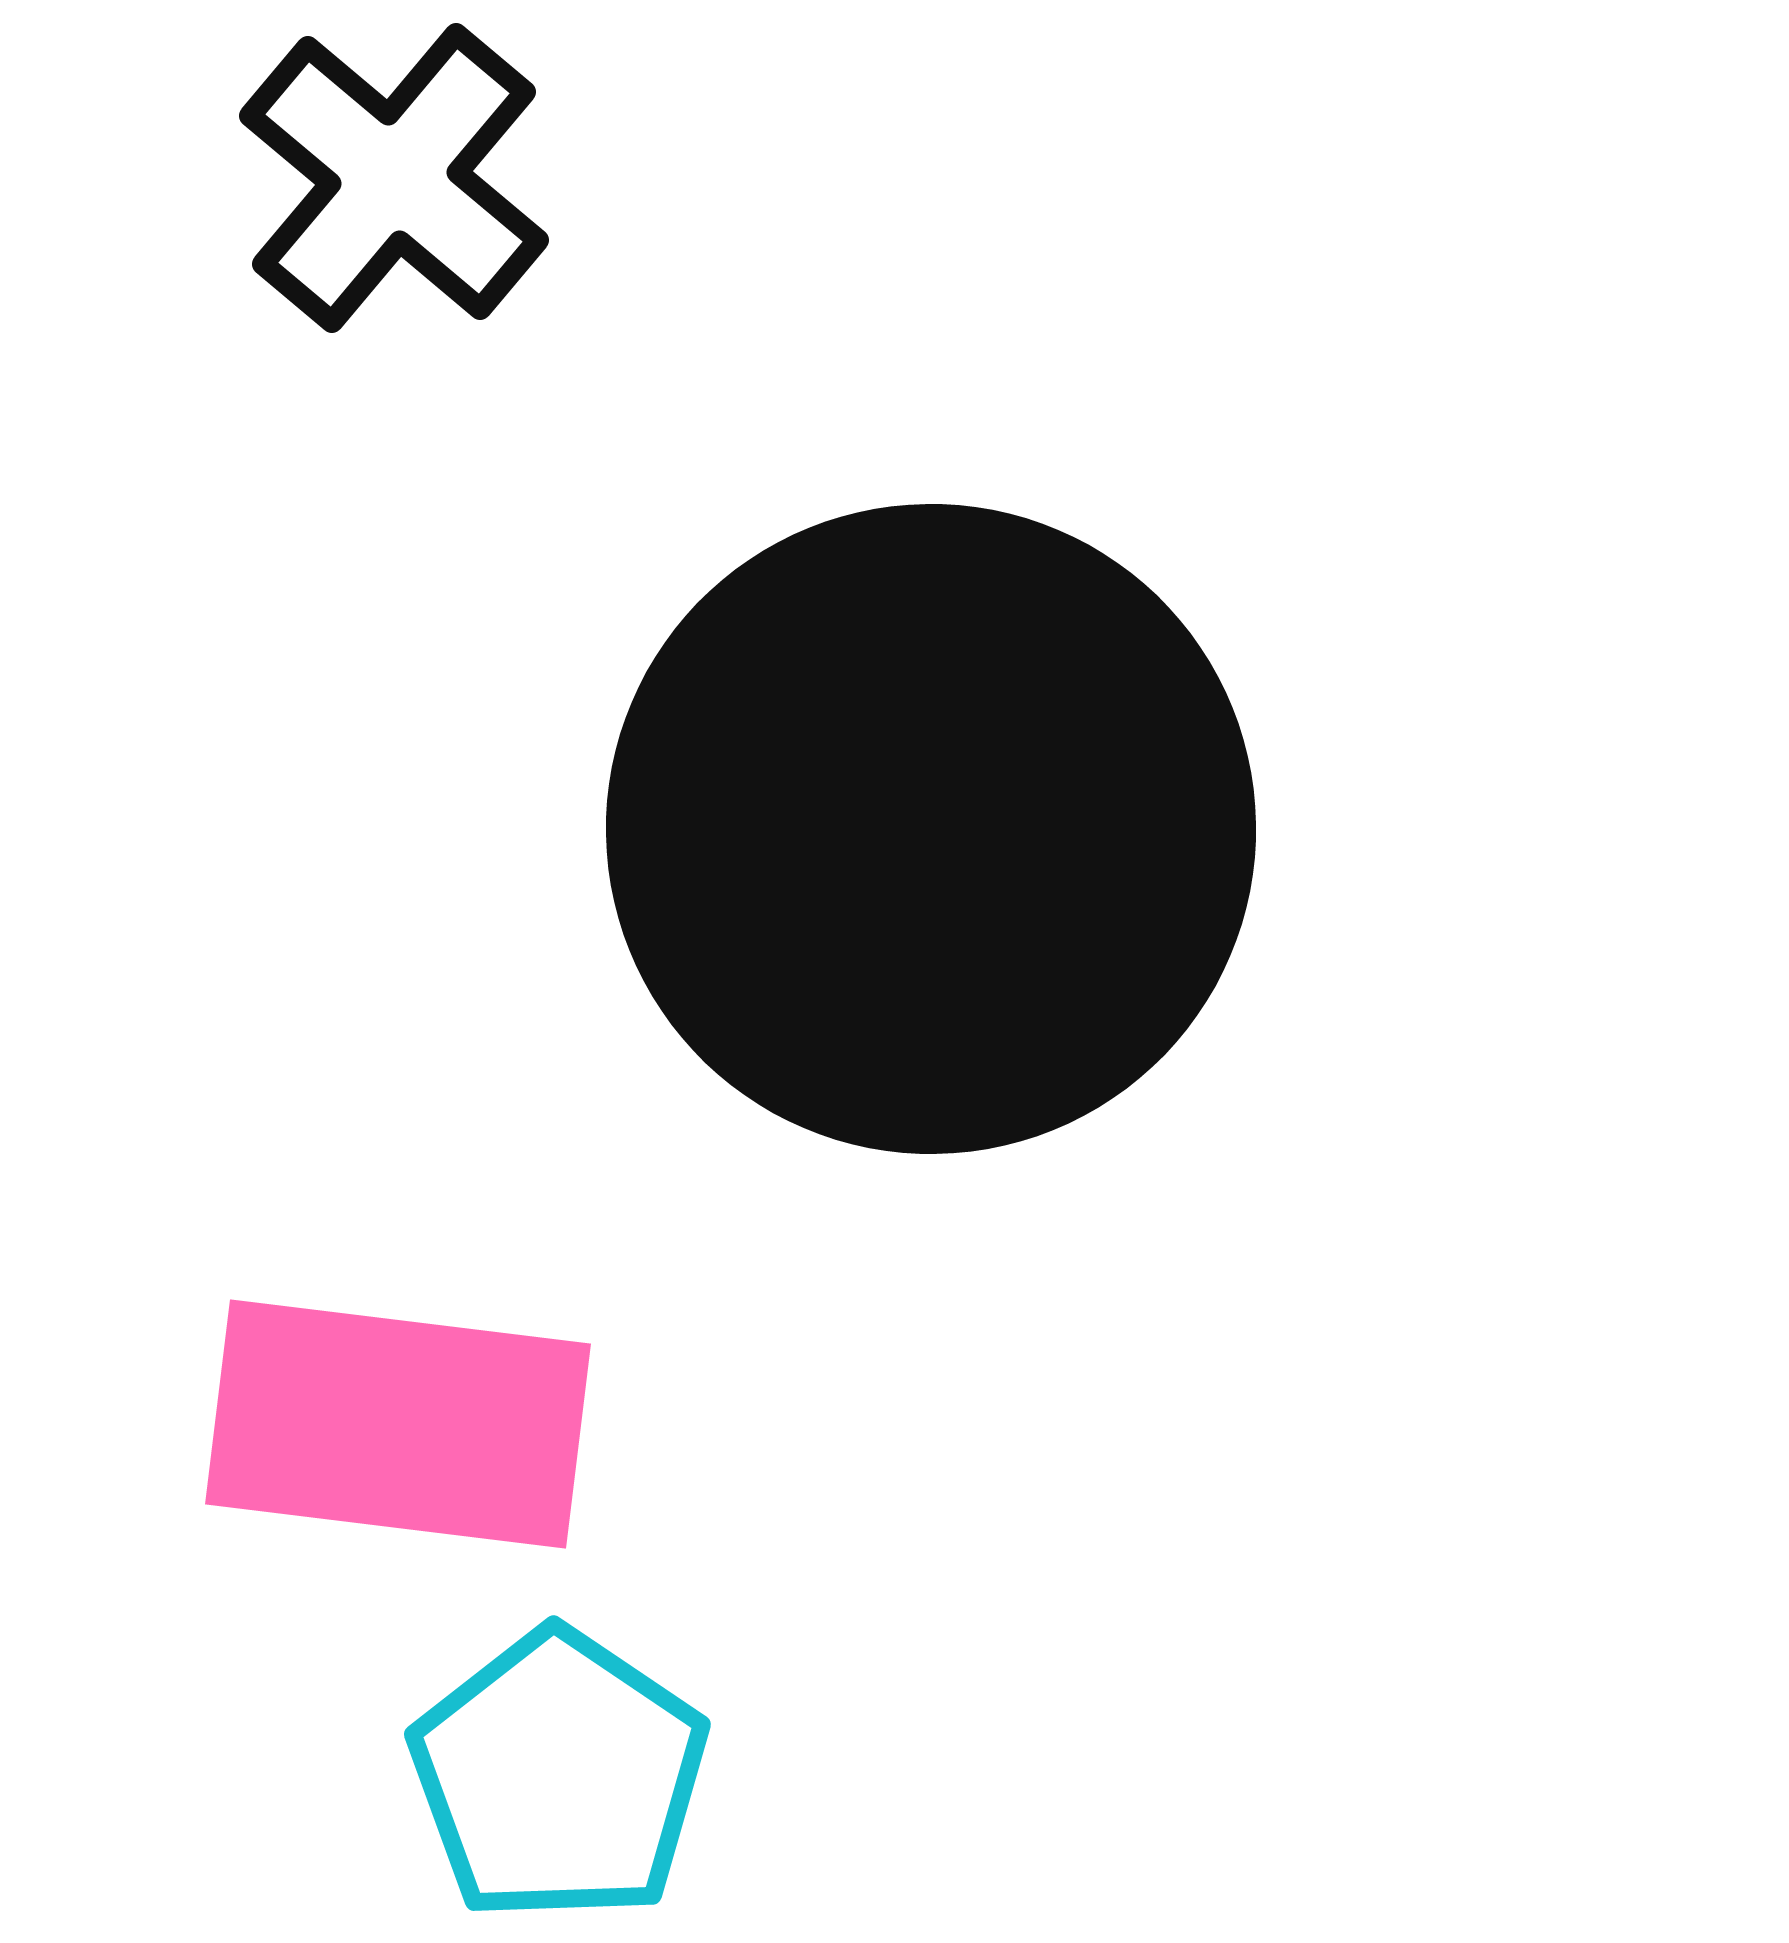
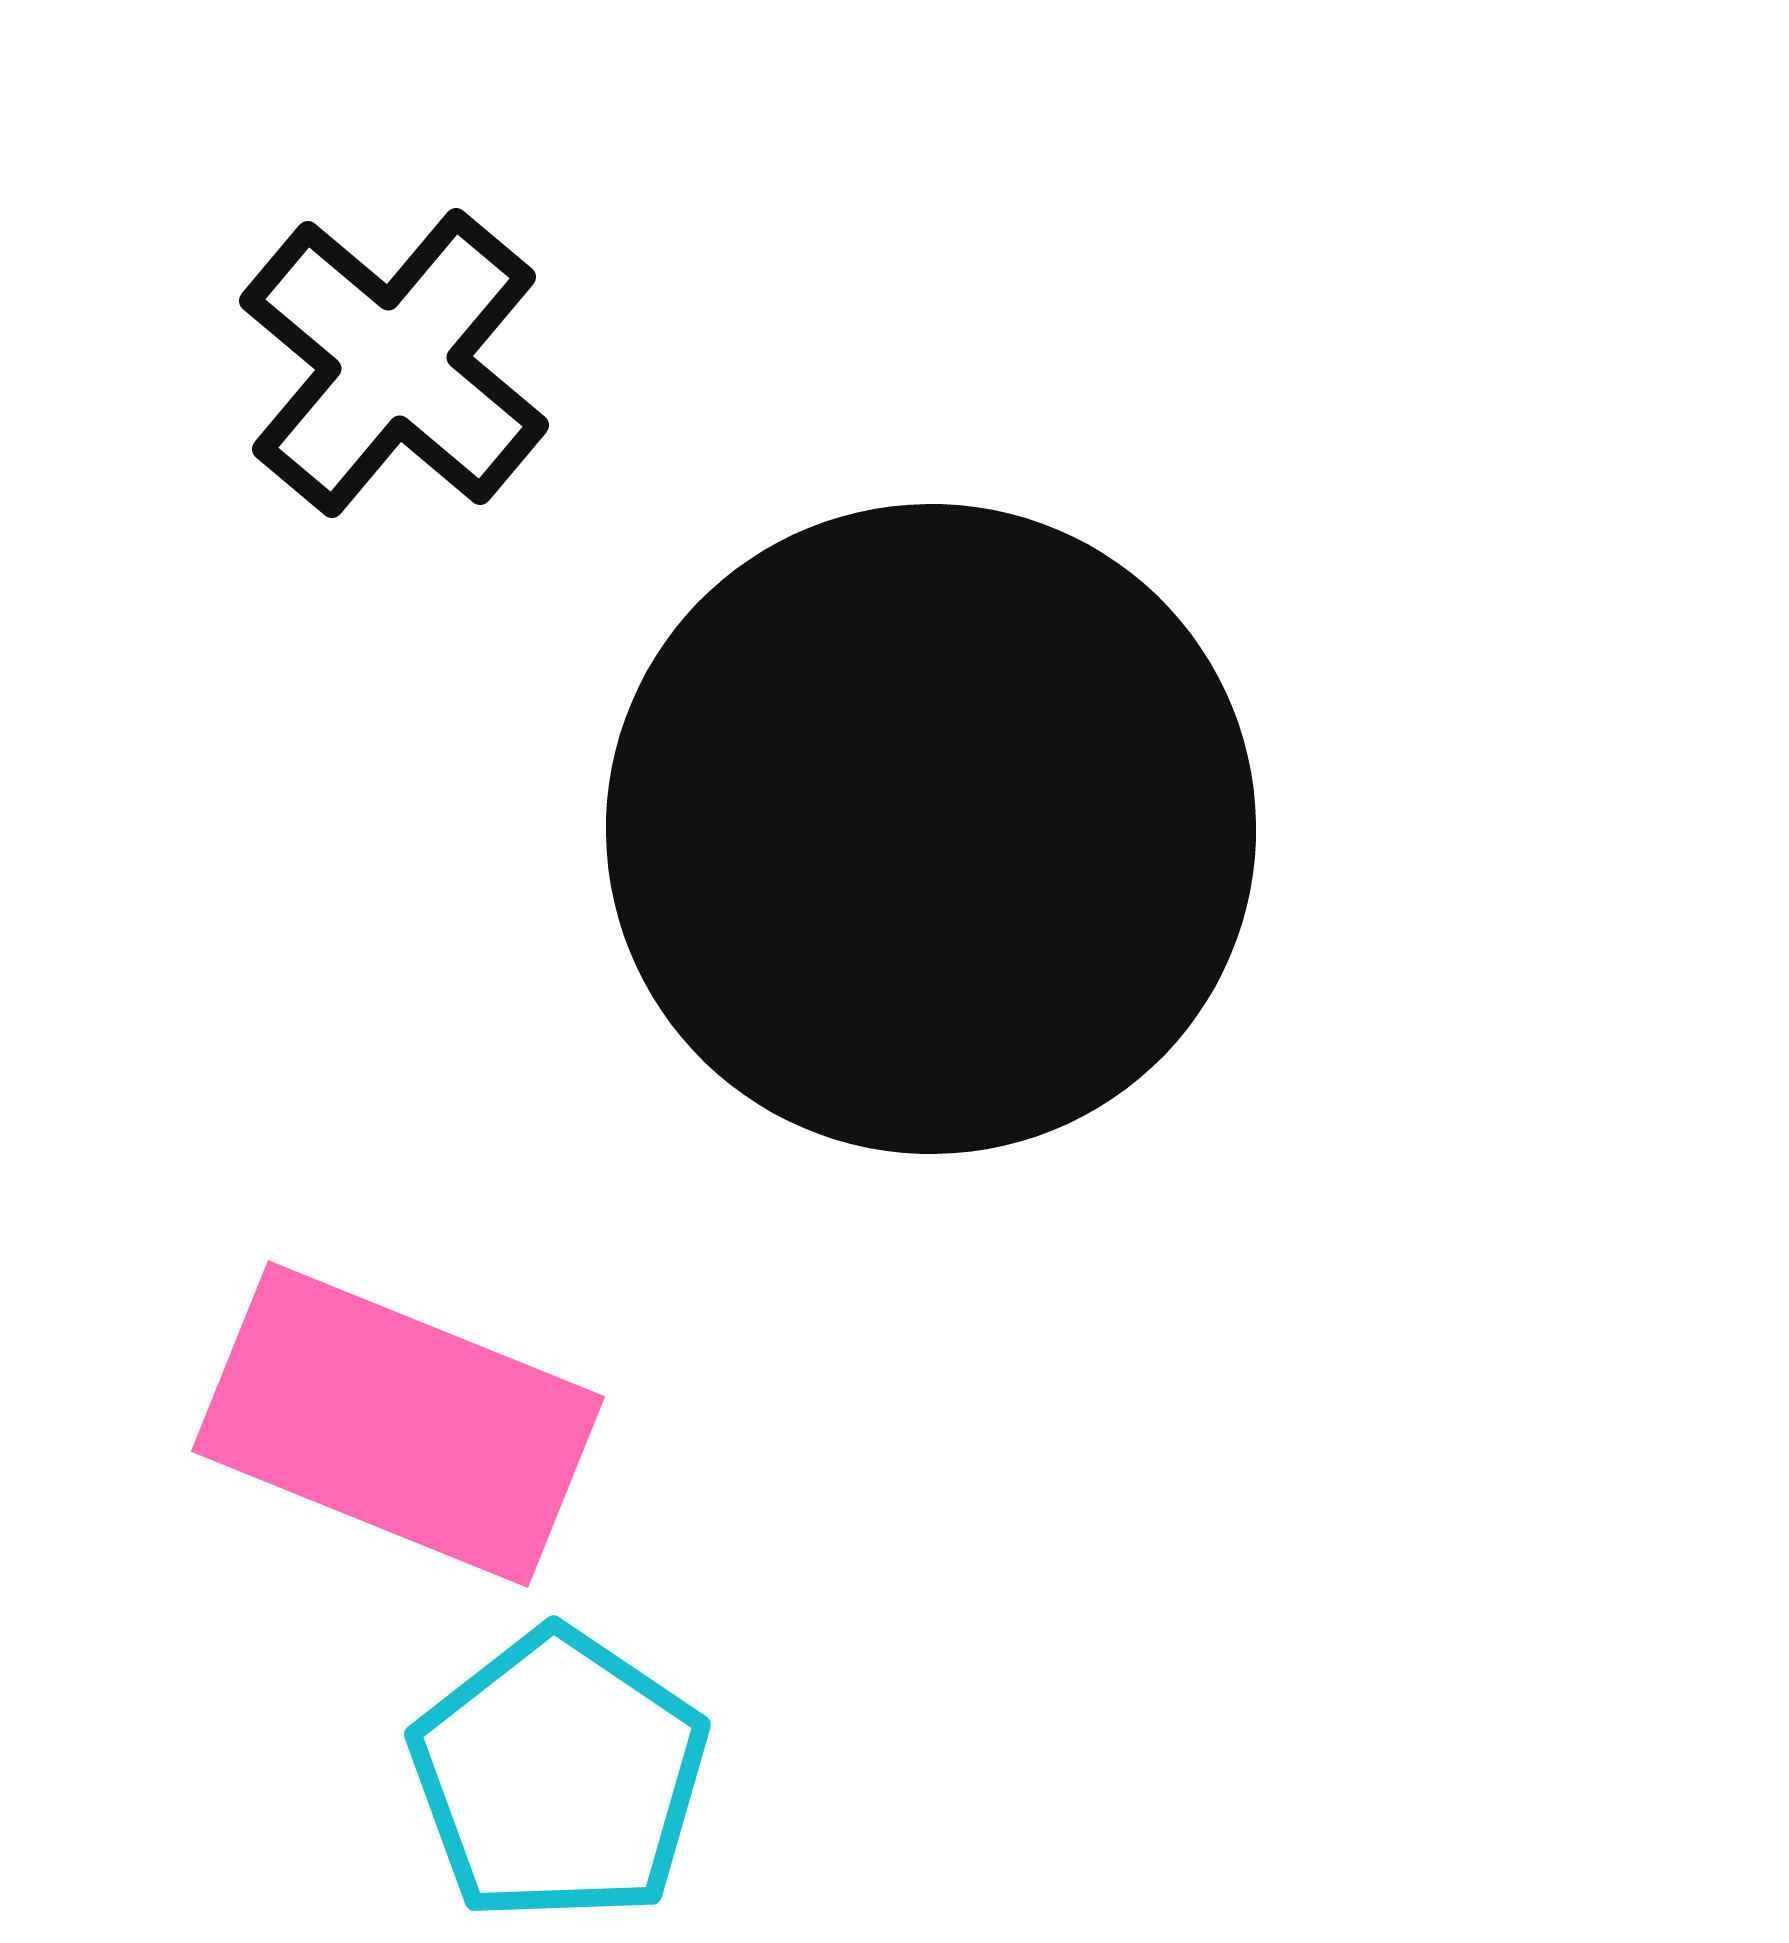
black cross: moved 185 px down
pink rectangle: rotated 15 degrees clockwise
